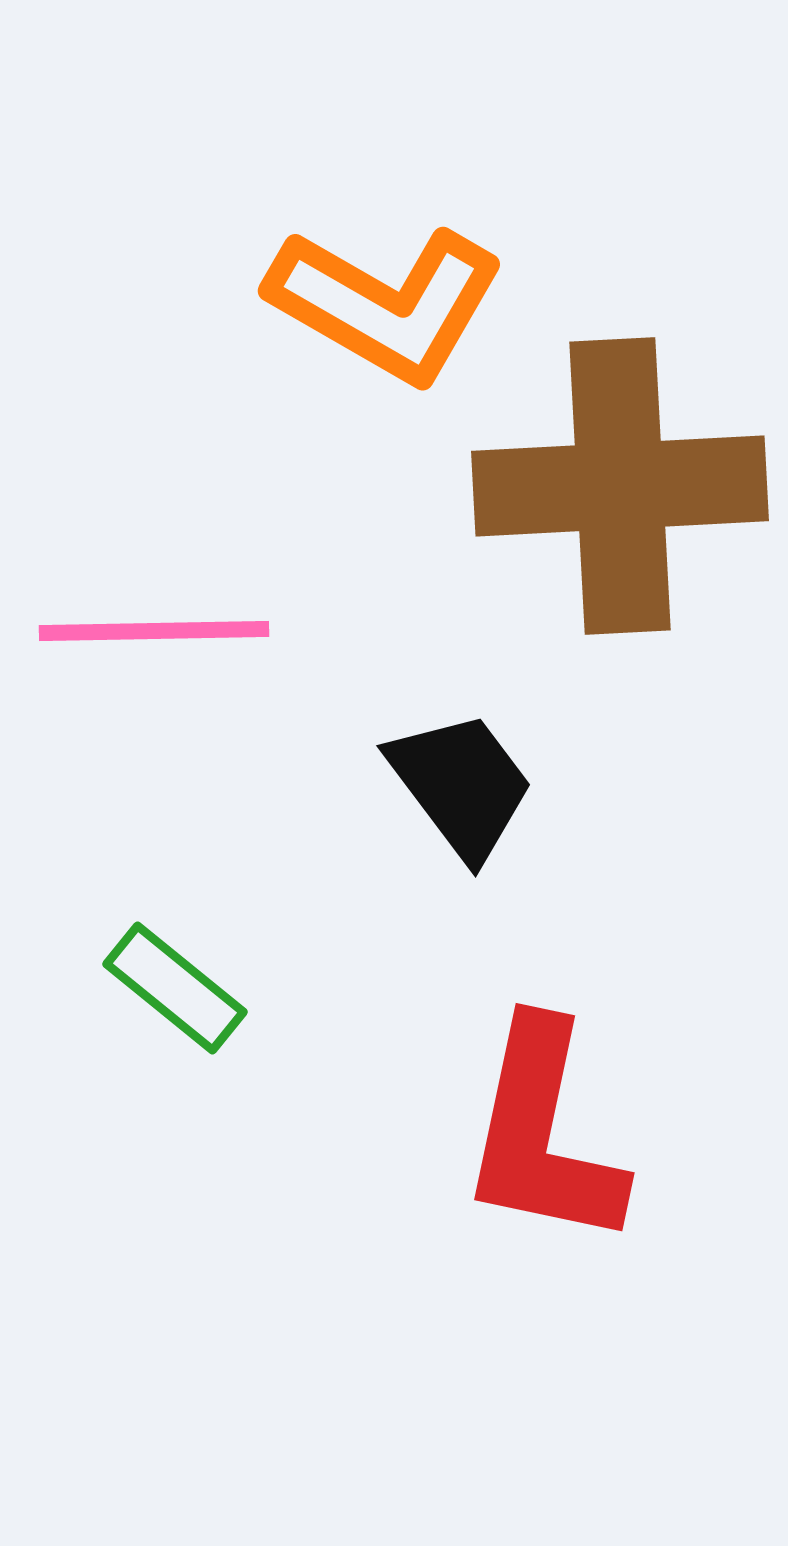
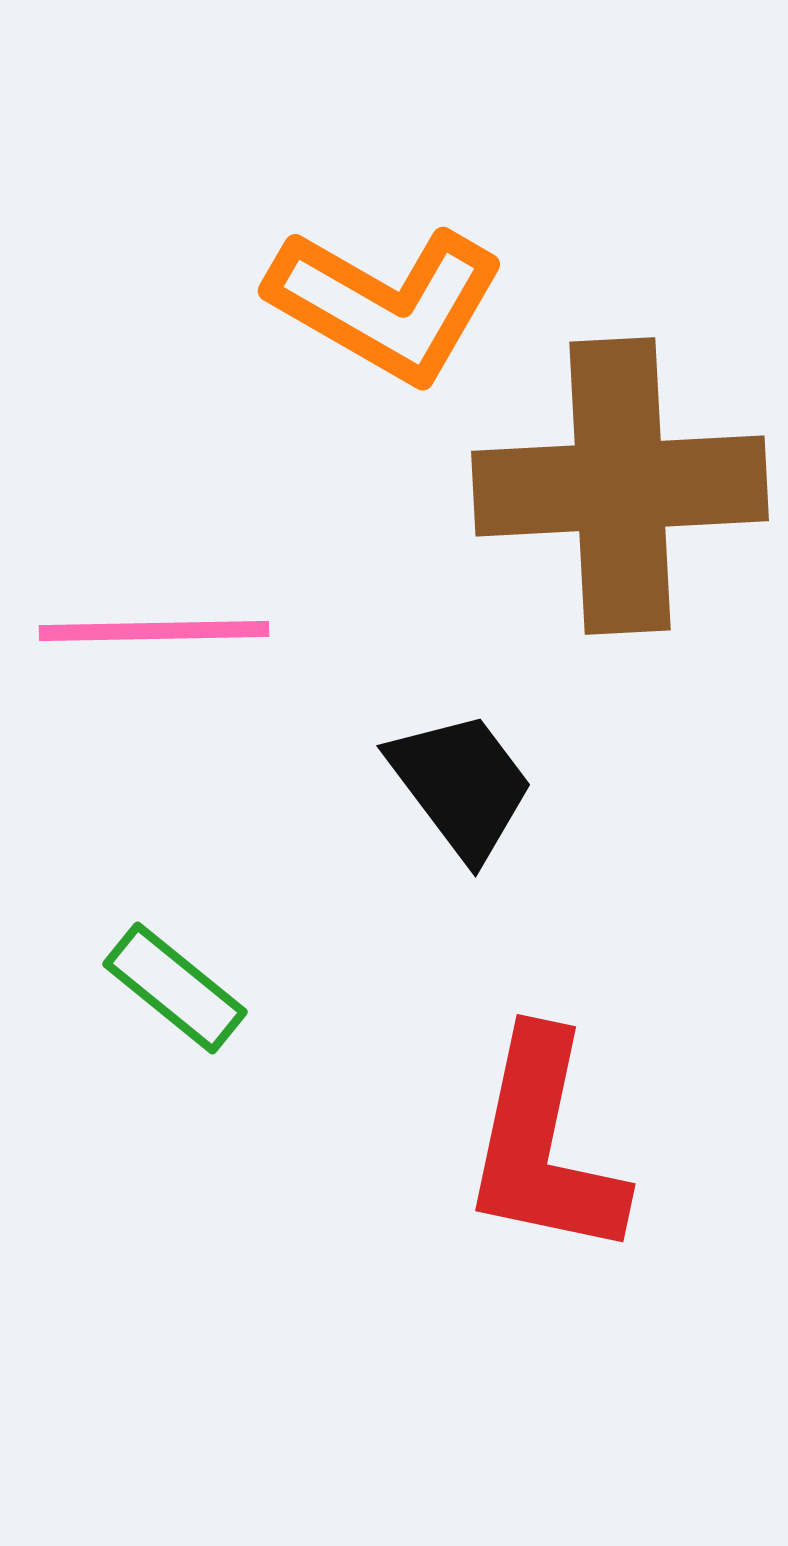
red L-shape: moved 1 px right, 11 px down
